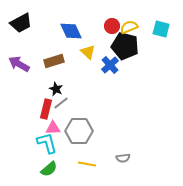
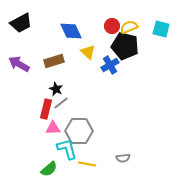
blue cross: rotated 12 degrees clockwise
cyan L-shape: moved 20 px right, 6 px down
